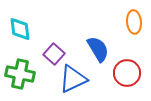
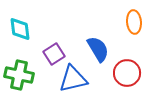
purple square: rotated 15 degrees clockwise
green cross: moved 1 px left, 1 px down
blue triangle: rotated 12 degrees clockwise
